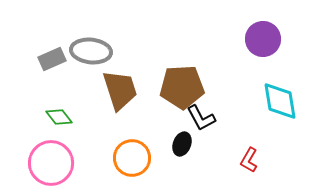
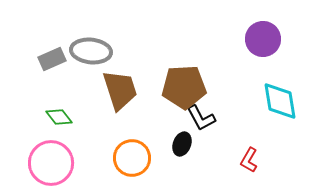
brown pentagon: moved 2 px right
